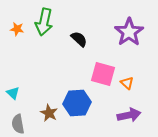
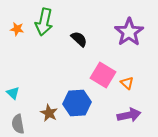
pink square: moved 1 px down; rotated 15 degrees clockwise
